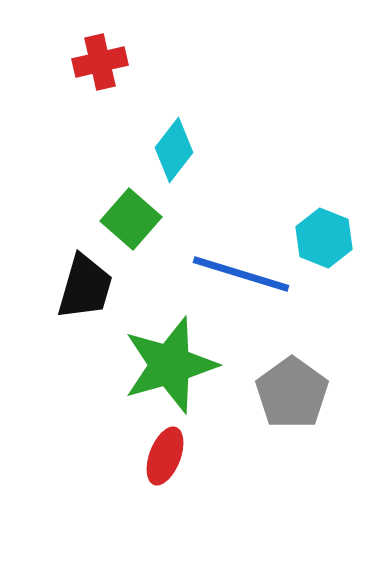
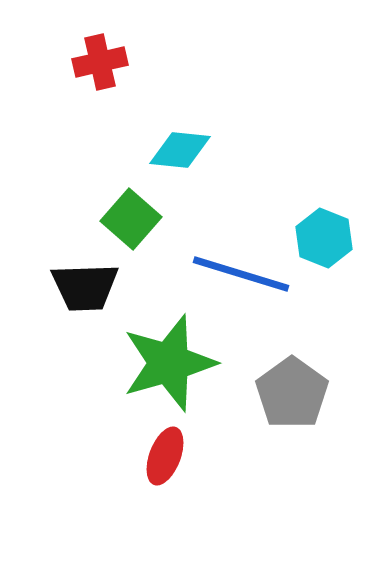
cyan diamond: moved 6 px right; rotated 58 degrees clockwise
black trapezoid: rotated 72 degrees clockwise
green star: moved 1 px left, 2 px up
